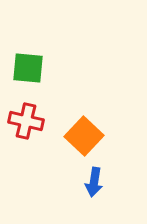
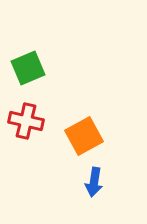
green square: rotated 28 degrees counterclockwise
orange square: rotated 18 degrees clockwise
